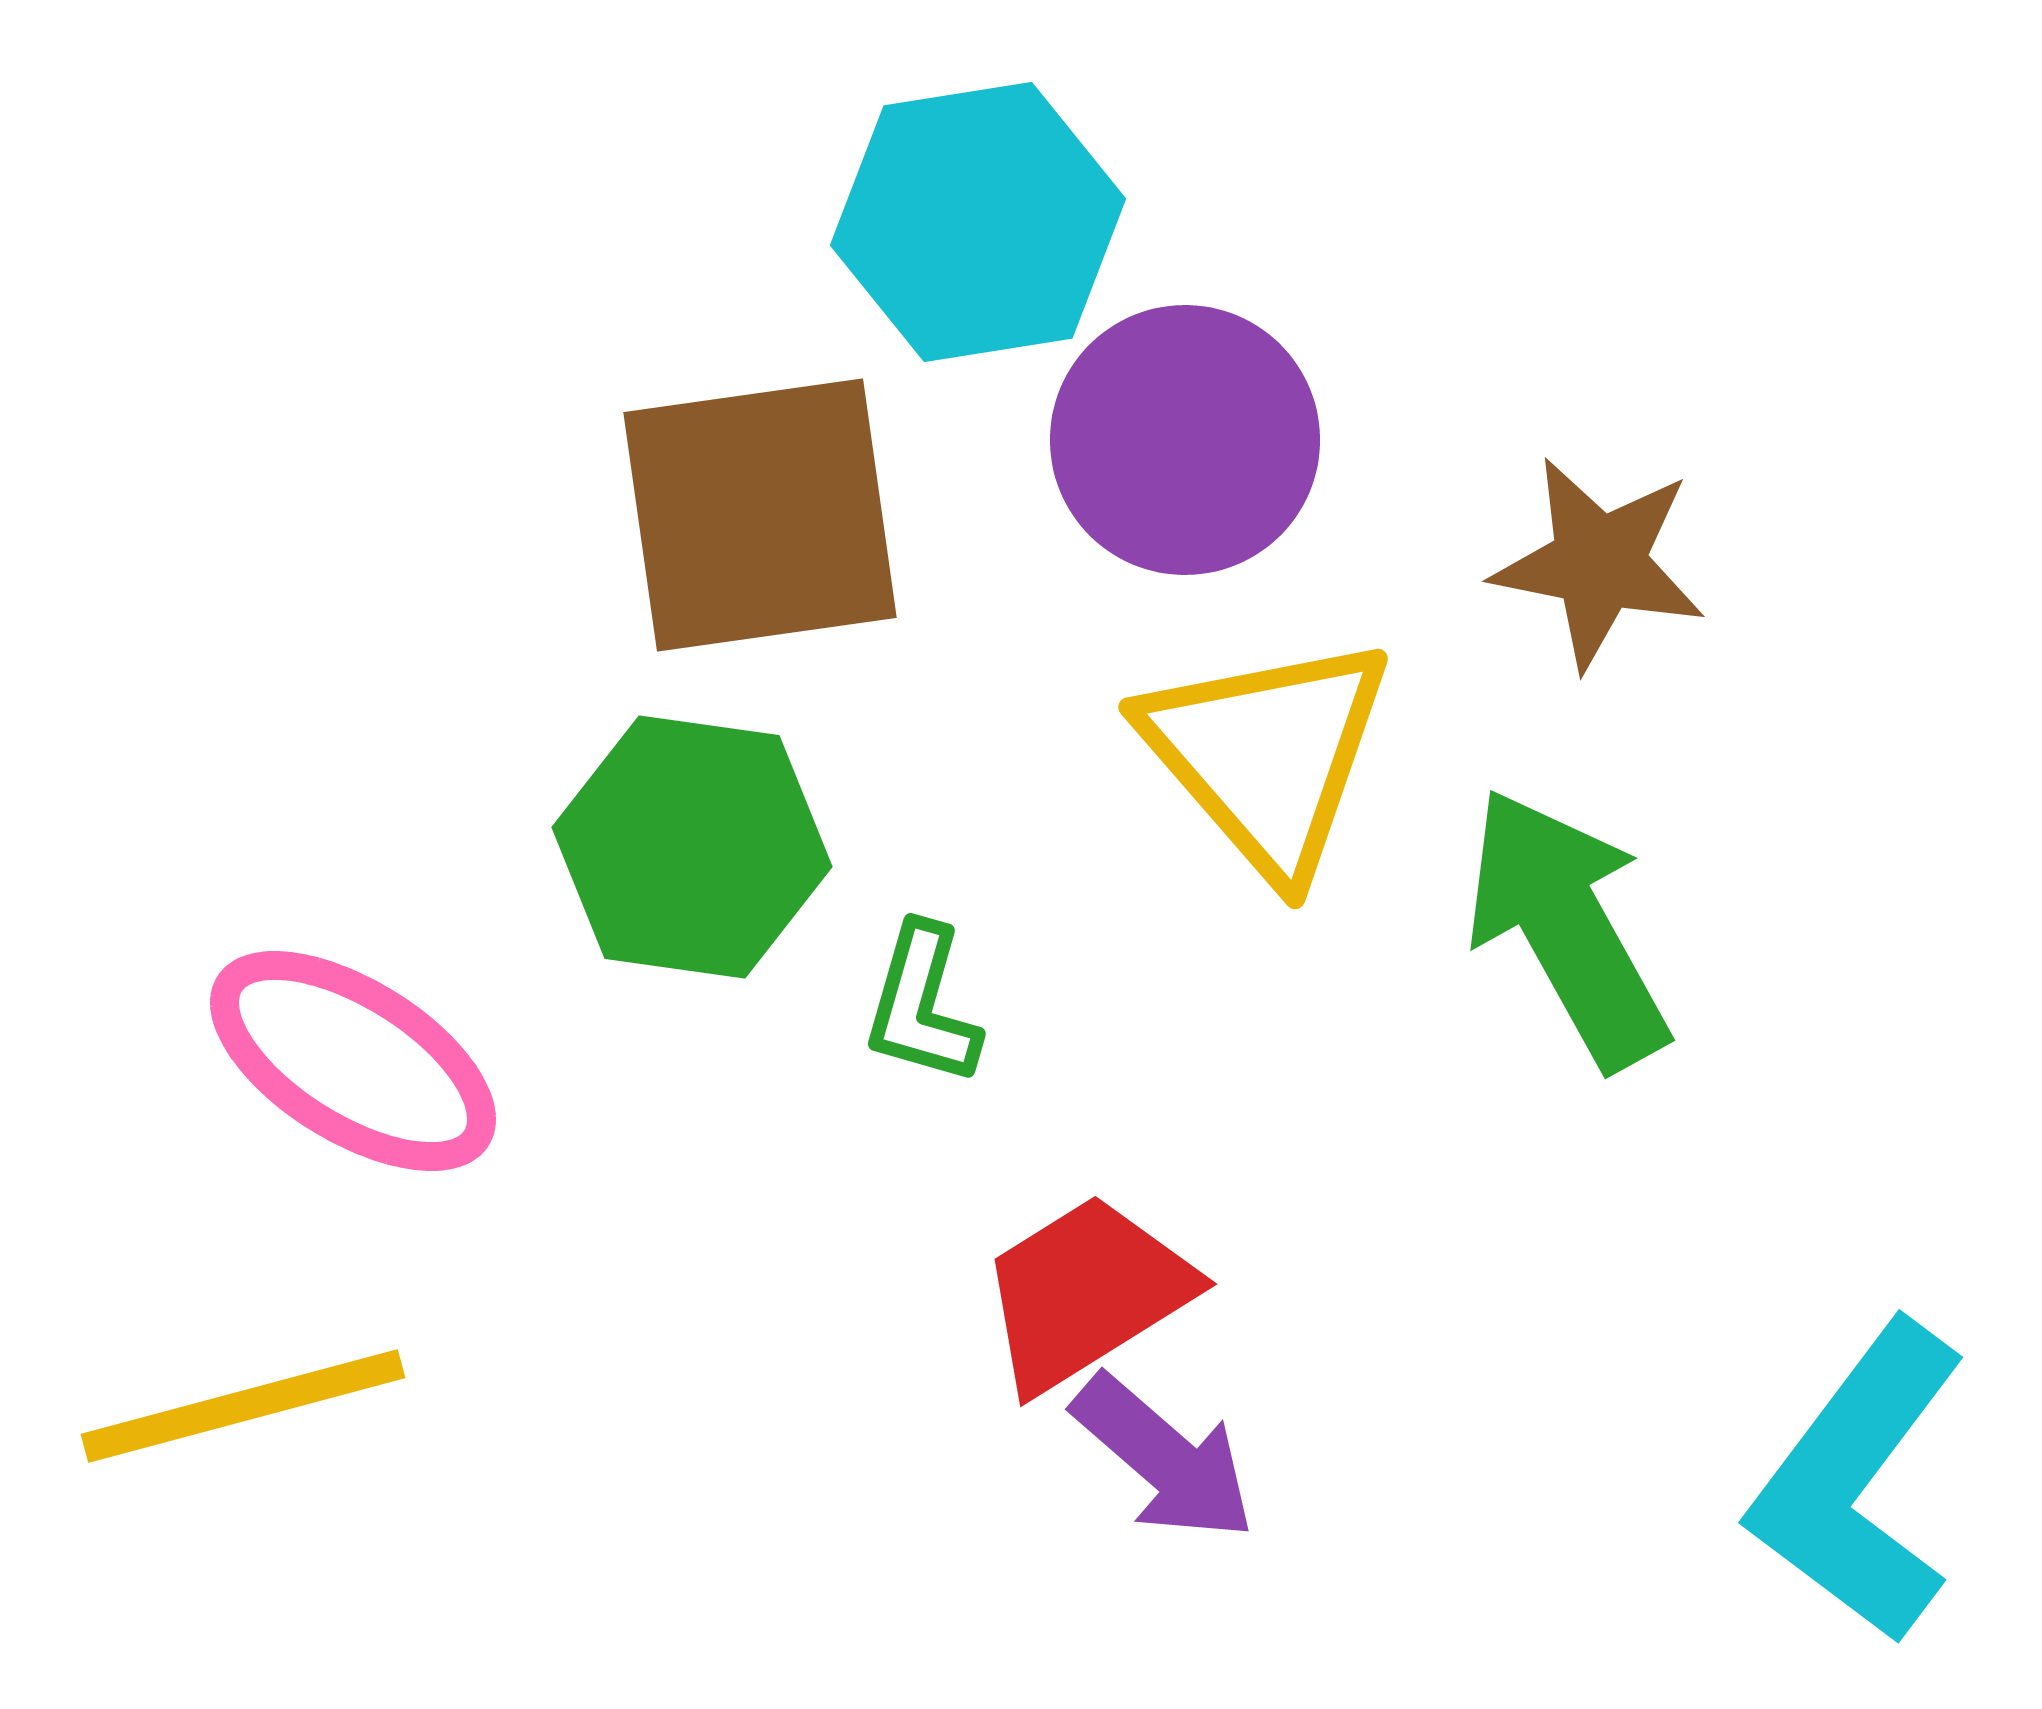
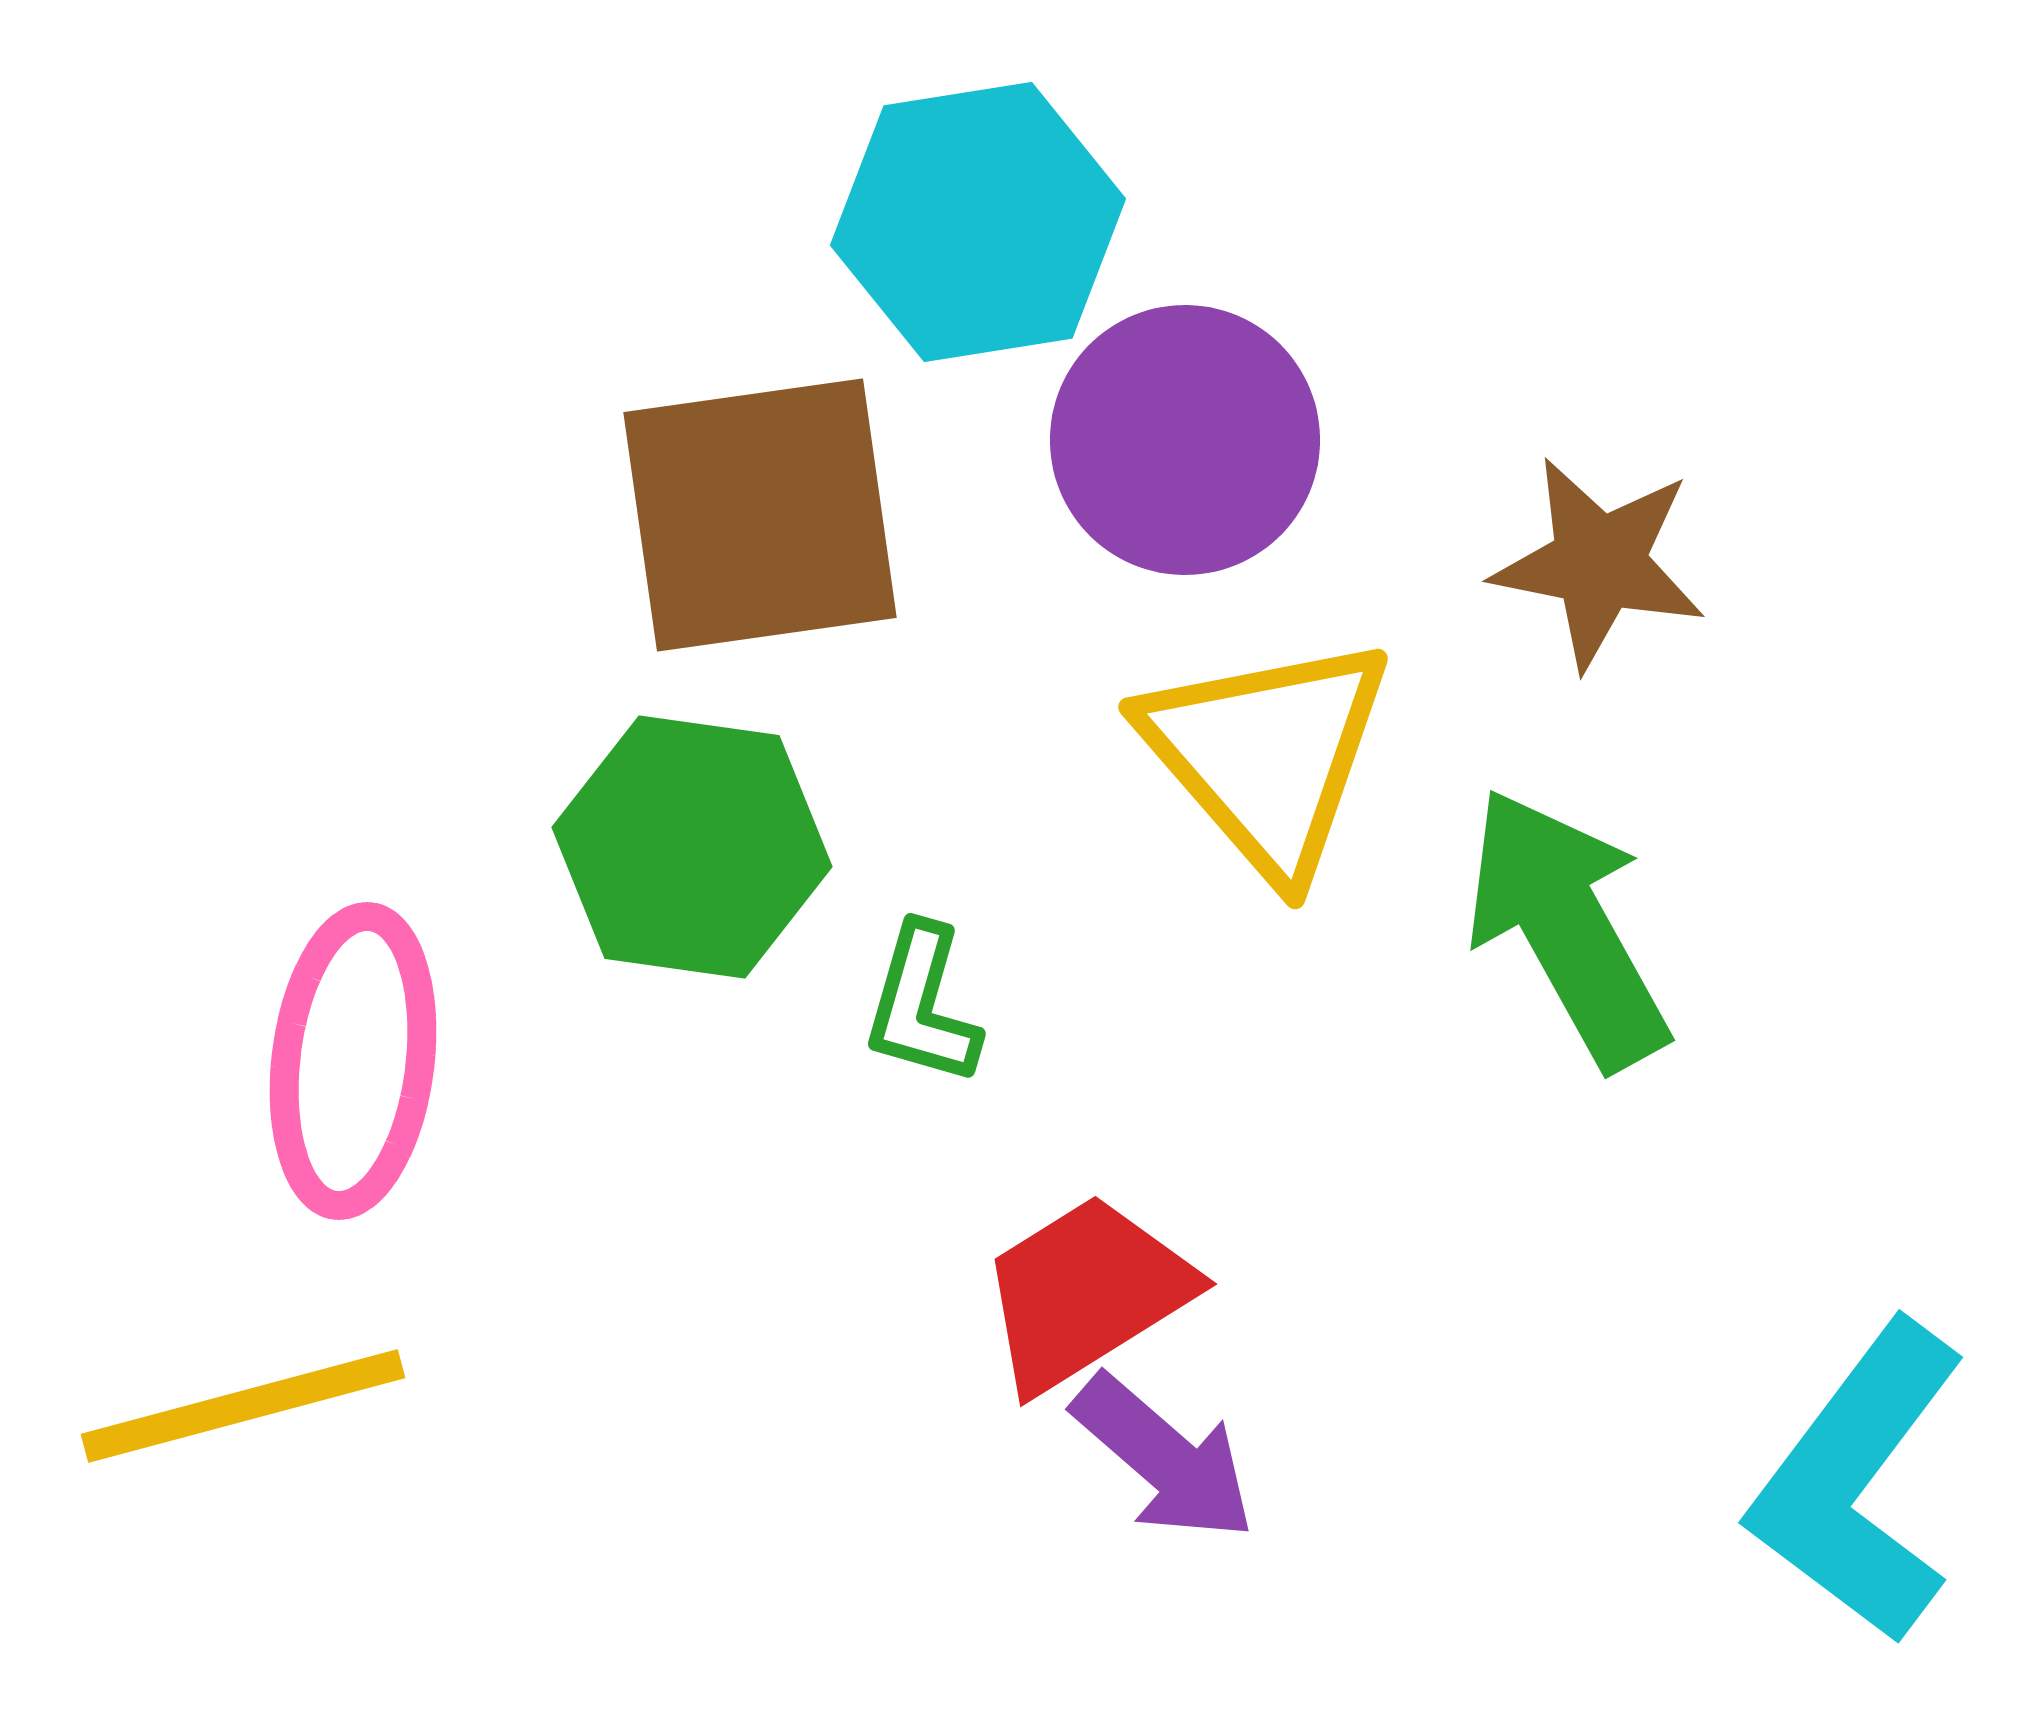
pink ellipse: rotated 65 degrees clockwise
